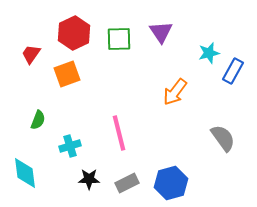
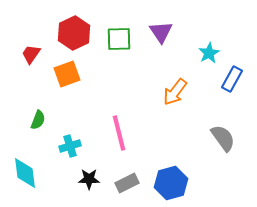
cyan star: rotated 15 degrees counterclockwise
blue rectangle: moved 1 px left, 8 px down
